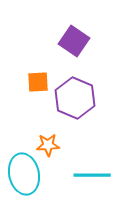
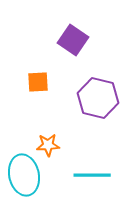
purple square: moved 1 px left, 1 px up
purple hexagon: moved 23 px right; rotated 9 degrees counterclockwise
cyan ellipse: moved 1 px down
